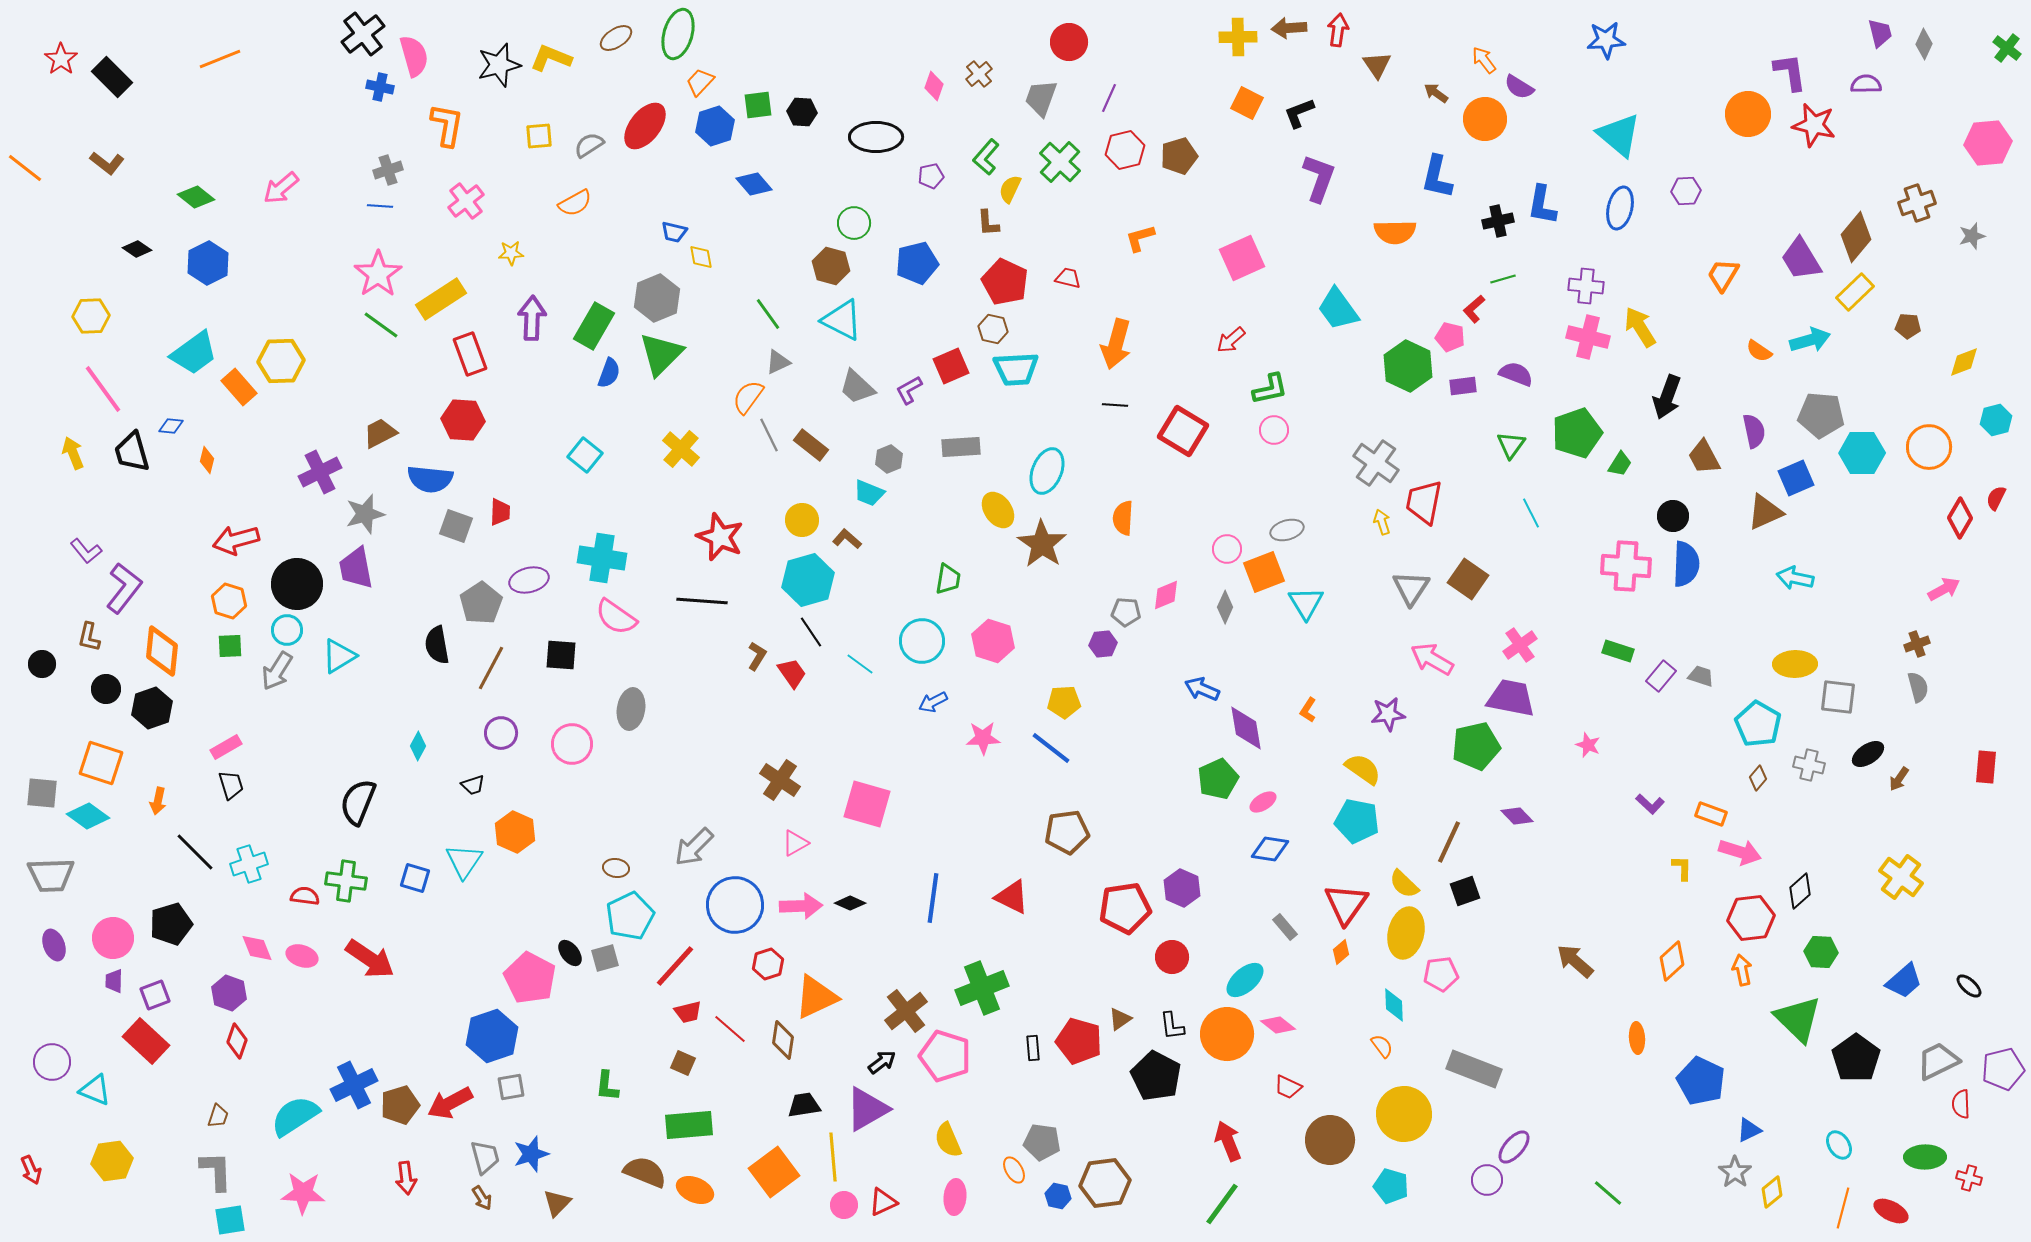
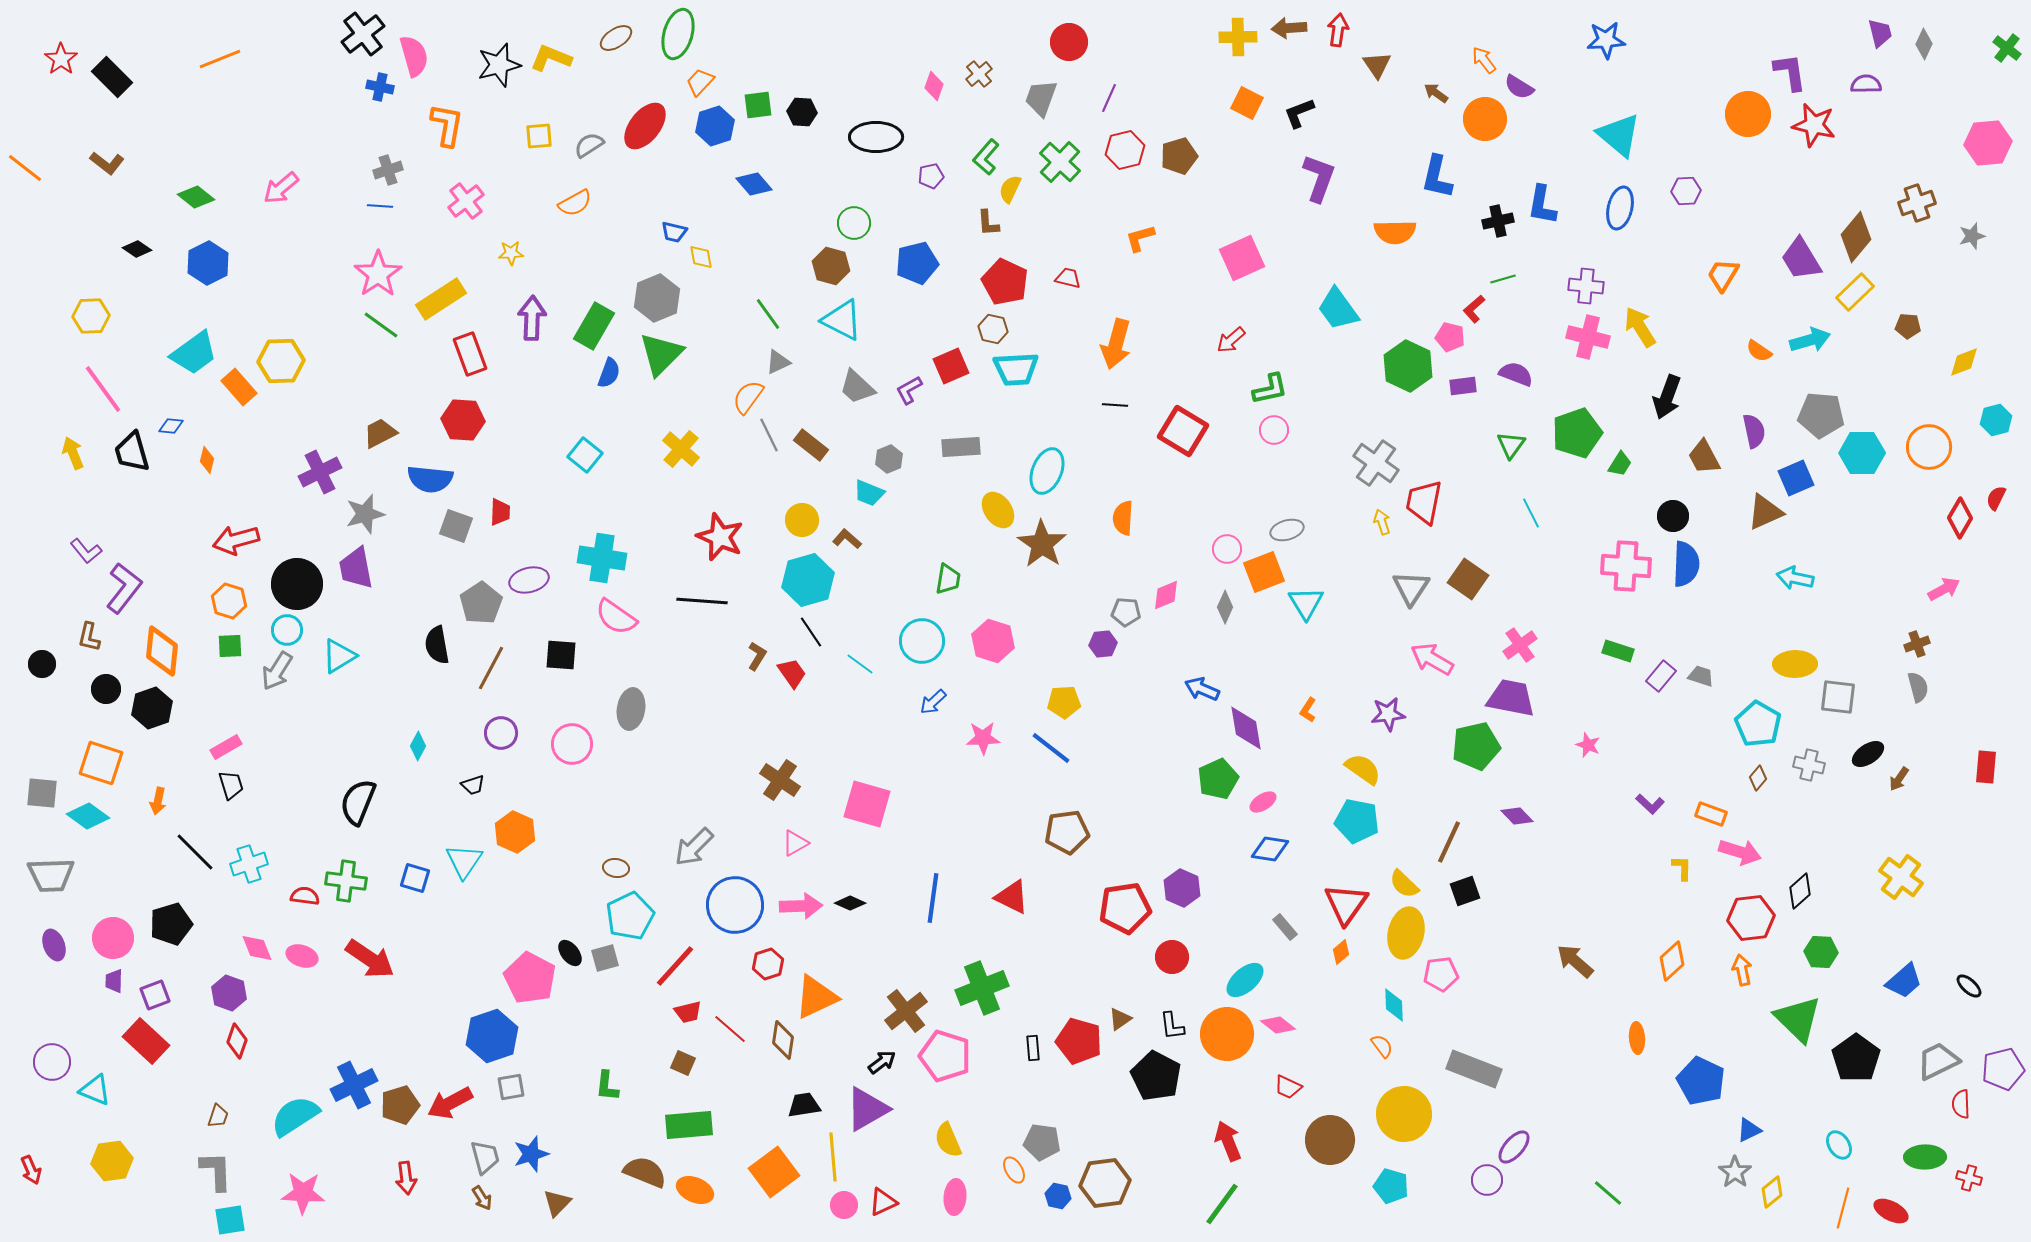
blue arrow at (933, 702): rotated 16 degrees counterclockwise
